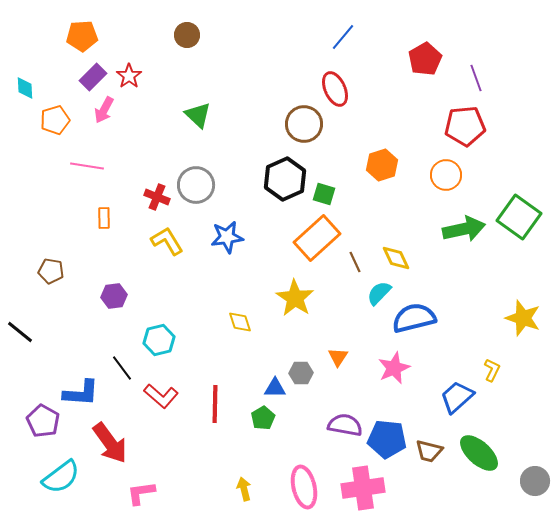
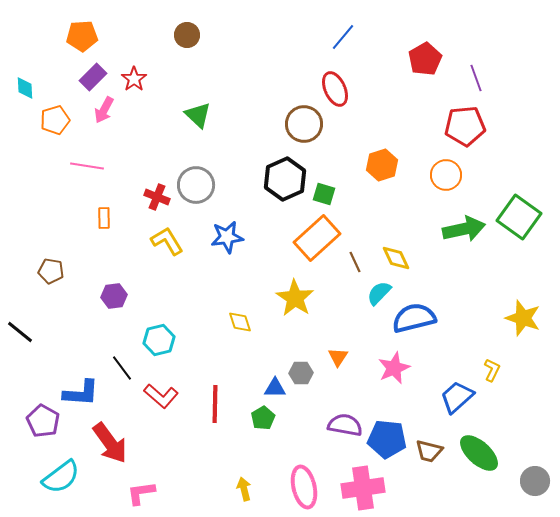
red star at (129, 76): moved 5 px right, 3 px down
